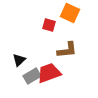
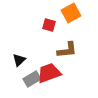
orange square: moved 1 px right; rotated 36 degrees clockwise
gray rectangle: moved 3 px down
